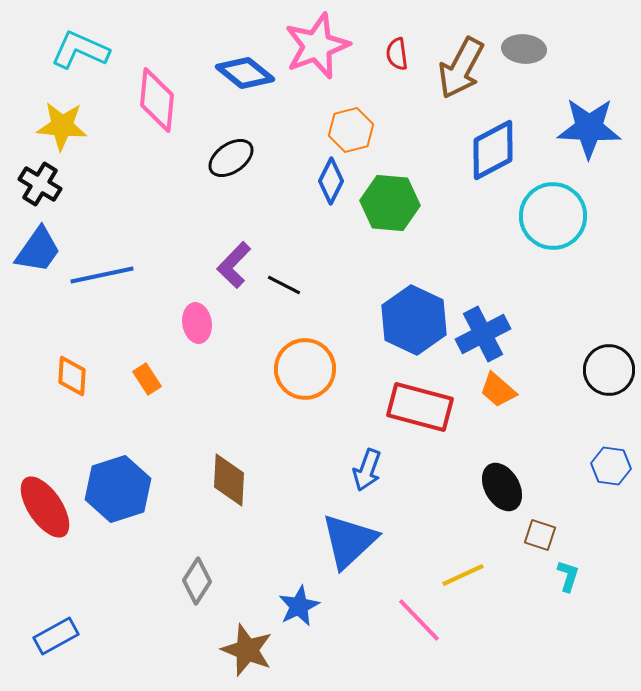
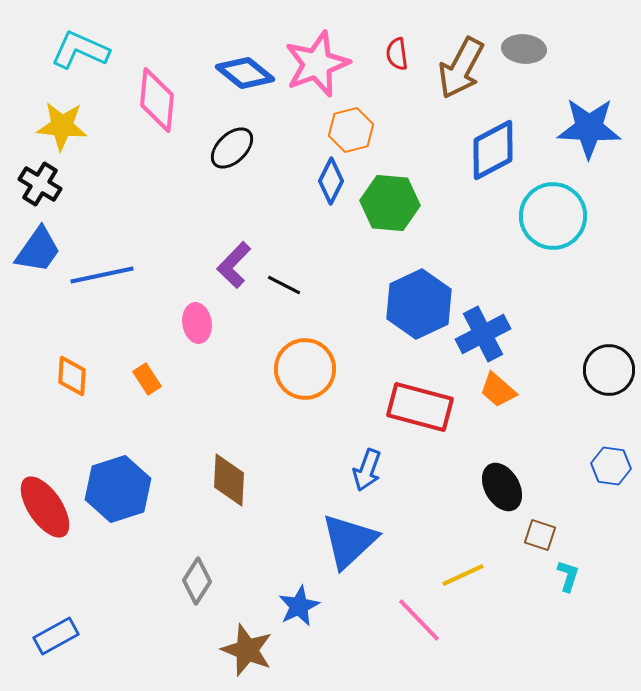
pink star at (317, 46): moved 18 px down
black ellipse at (231, 158): moved 1 px right, 10 px up; rotated 9 degrees counterclockwise
blue hexagon at (414, 320): moved 5 px right, 16 px up; rotated 10 degrees clockwise
